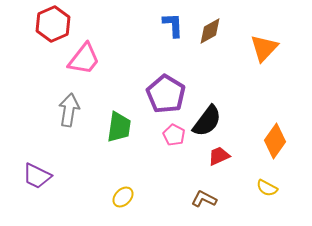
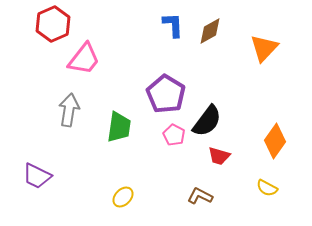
red trapezoid: rotated 140 degrees counterclockwise
brown L-shape: moved 4 px left, 3 px up
